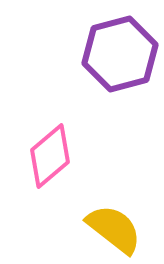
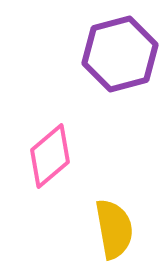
yellow semicircle: rotated 42 degrees clockwise
